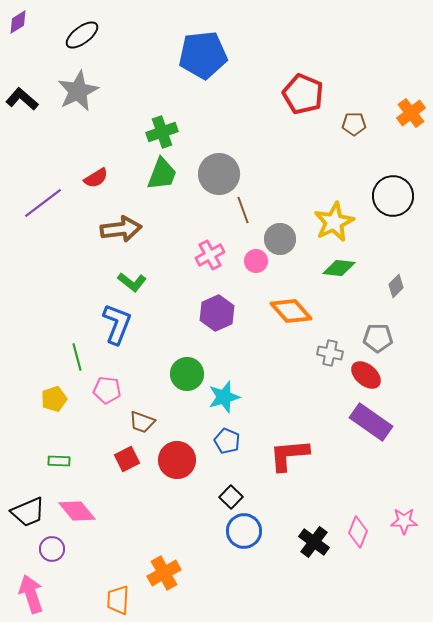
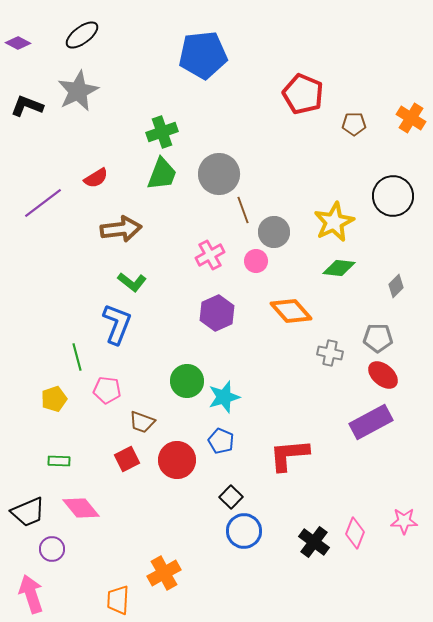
purple diamond at (18, 22): moved 21 px down; rotated 60 degrees clockwise
black L-shape at (22, 99): moved 5 px right, 7 px down; rotated 20 degrees counterclockwise
orange cross at (411, 113): moved 5 px down; rotated 20 degrees counterclockwise
gray circle at (280, 239): moved 6 px left, 7 px up
green circle at (187, 374): moved 7 px down
red ellipse at (366, 375): moved 17 px right
purple rectangle at (371, 422): rotated 63 degrees counterclockwise
blue pentagon at (227, 441): moved 6 px left
pink diamond at (77, 511): moved 4 px right, 3 px up
pink diamond at (358, 532): moved 3 px left, 1 px down
